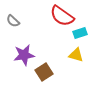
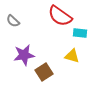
red semicircle: moved 2 px left
cyan rectangle: rotated 24 degrees clockwise
yellow triangle: moved 4 px left, 1 px down
